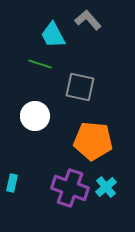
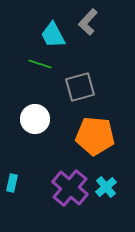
gray L-shape: moved 2 px down; rotated 96 degrees counterclockwise
gray square: rotated 28 degrees counterclockwise
white circle: moved 3 px down
orange pentagon: moved 2 px right, 5 px up
purple cross: rotated 21 degrees clockwise
